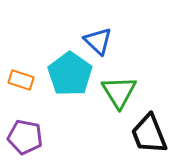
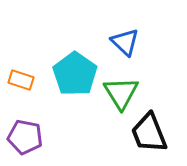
blue triangle: moved 27 px right, 1 px down
cyan pentagon: moved 5 px right
green triangle: moved 2 px right, 1 px down
black trapezoid: moved 1 px up
